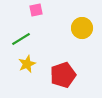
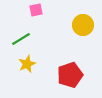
yellow circle: moved 1 px right, 3 px up
red pentagon: moved 7 px right
